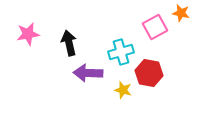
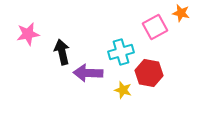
black arrow: moved 7 px left, 9 px down
